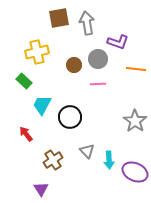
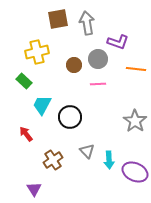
brown square: moved 1 px left, 1 px down
purple triangle: moved 7 px left
